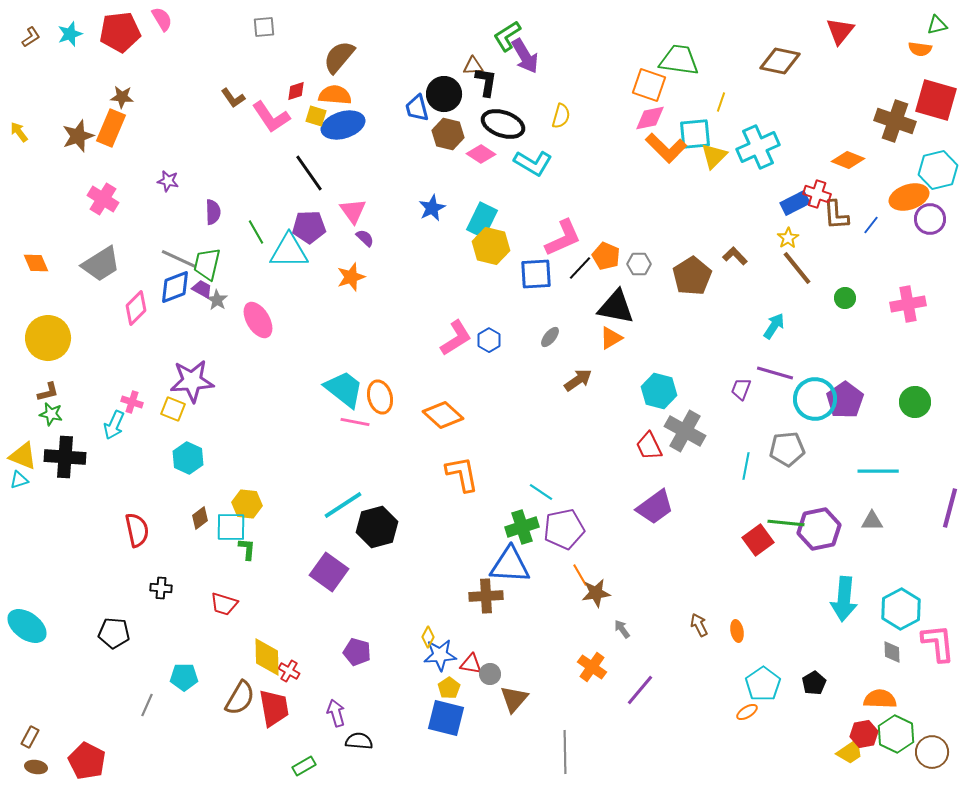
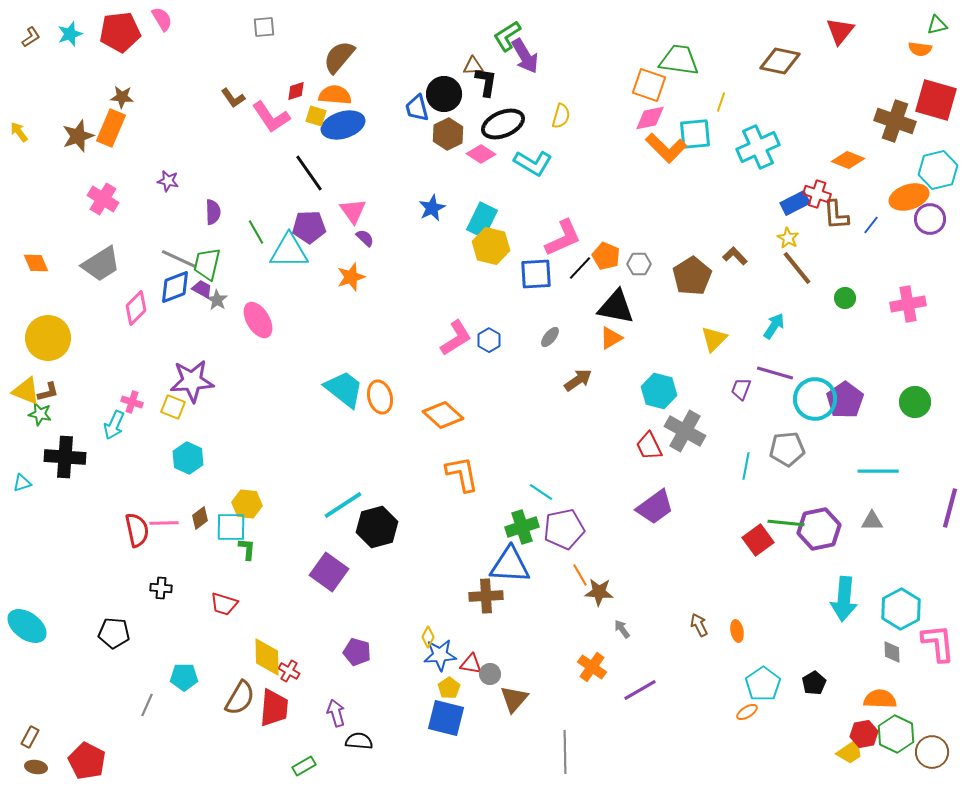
black ellipse at (503, 124): rotated 42 degrees counterclockwise
brown hexagon at (448, 134): rotated 20 degrees clockwise
yellow triangle at (714, 156): moved 183 px down
yellow star at (788, 238): rotated 10 degrees counterclockwise
yellow square at (173, 409): moved 2 px up
green star at (51, 414): moved 11 px left
pink line at (355, 422): moved 191 px left, 101 px down; rotated 12 degrees counterclockwise
yellow triangle at (23, 456): moved 3 px right, 65 px up
cyan triangle at (19, 480): moved 3 px right, 3 px down
brown star at (596, 593): moved 3 px right, 1 px up; rotated 12 degrees clockwise
purple line at (640, 690): rotated 20 degrees clockwise
red trapezoid at (274, 708): rotated 15 degrees clockwise
